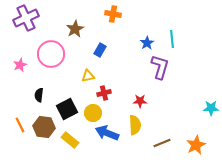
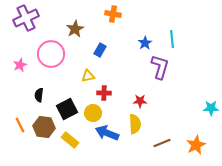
blue star: moved 2 px left
red cross: rotated 16 degrees clockwise
yellow semicircle: moved 1 px up
